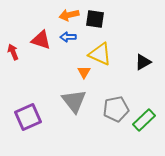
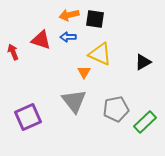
green rectangle: moved 1 px right, 2 px down
